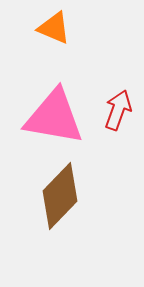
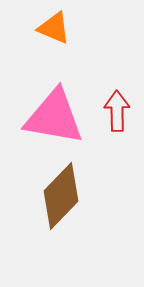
red arrow: moved 1 px left, 1 px down; rotated 21 degrees counterclockwise
brown diamond: moved 1 px right
